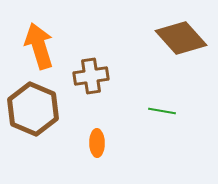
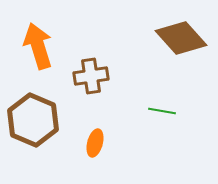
orange arrow: moved 1 px left
brown hexagon: moved 11 px down
orange ellipse: moved 2 px left; rotated 16 degrees clockwise
